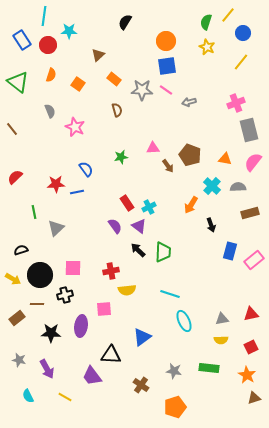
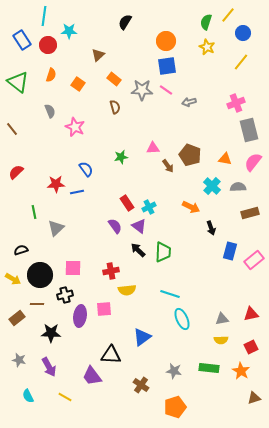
brown semicircle at (117, 110): moved 2 px left, 3 px up
red semicircle at (15, 177): moved 1 px right, 5 px up
orange arrow at (191, 205): moved 2 px down; rotated 96 degrees counterclockwise
black arrow at (211, 225): moved 3 px down
cyan ellipse at (184, 321): moved 2 px left, 2 px up
purple ellipse at (81, 326): moved 1 px left, 10 px up
purple arrow at (47, 369): moved 2 px right, 2 px up
orange star at (247, 375): moved 6 px left, 4 px up
